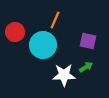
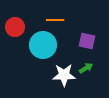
orange line: rotated 66 degrees clockwise
red circle: moved 5 px up
purple square: moved 1 px left
green arrow: moved 1 px down
